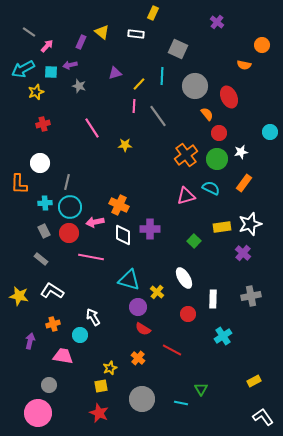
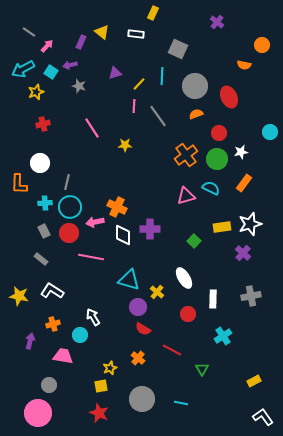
cyan square at (51, 72): rotated 32 degrees clockwise
orange semicircle at (207, 114): moved 11 px left; rotated 72 degrees counterclockwise
orange cross at (119, 205): moved 2 px left, 2 px down
green triangle at (201, 389): moved 1 px right, 20 px up
